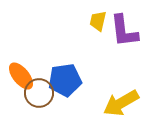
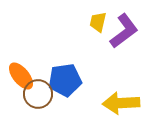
yellow trapezoid: moved 1 px down
purple L-shape: rotated 120 degrees counterclockwise
brown circle: moved 1 px left, 1 px down
yellow arrow: rotated 27 degrees clockwise
